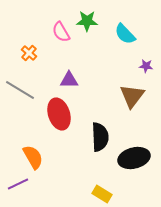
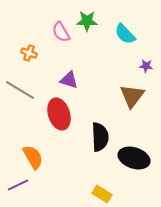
orange cross: rotated 21 degrees counterclockwise
purple triangle: rotated 18 degrees clockwise
black ellipse: rotated 32 degrees clockwise
purple line: moved 1 px down
